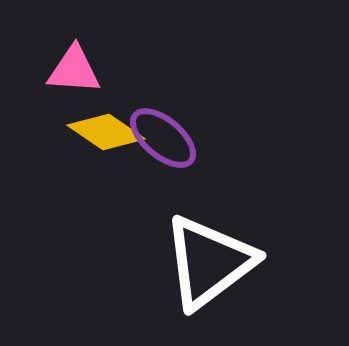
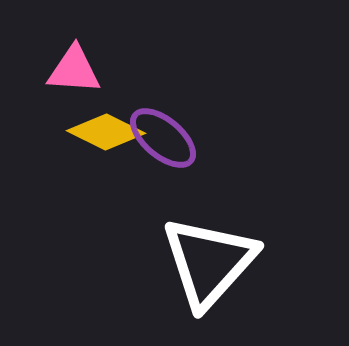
yellow diamond: rotated 8 degrees counterclockwise
white triangle: rotated 11 degrees counterclockwise
